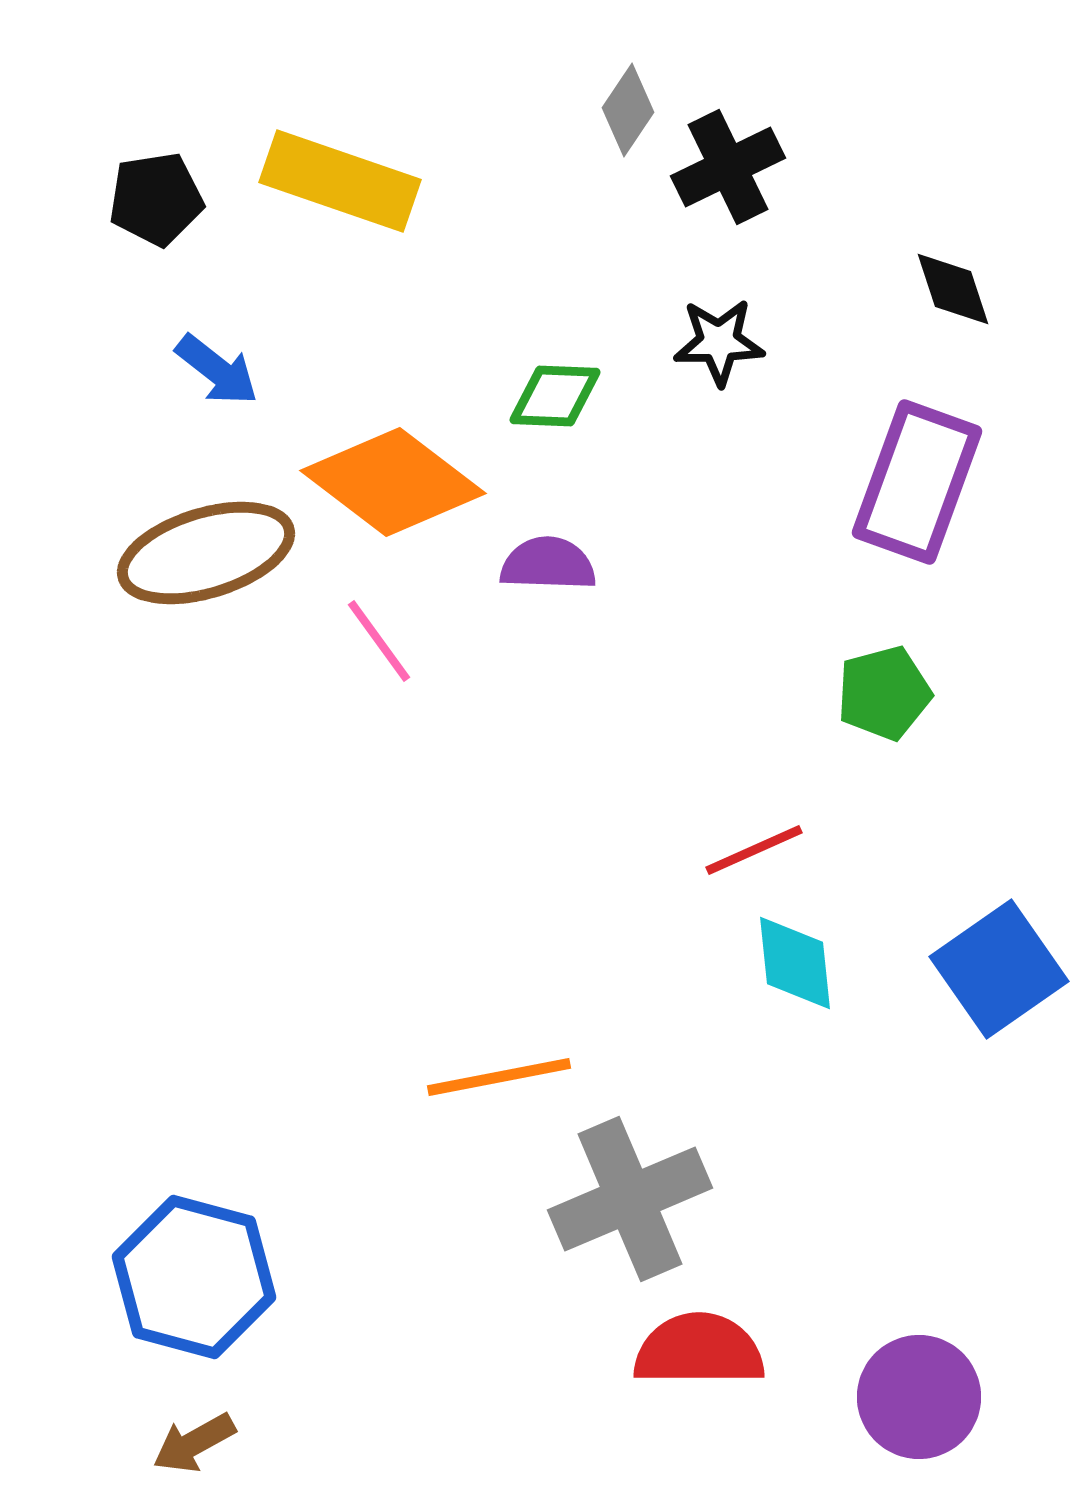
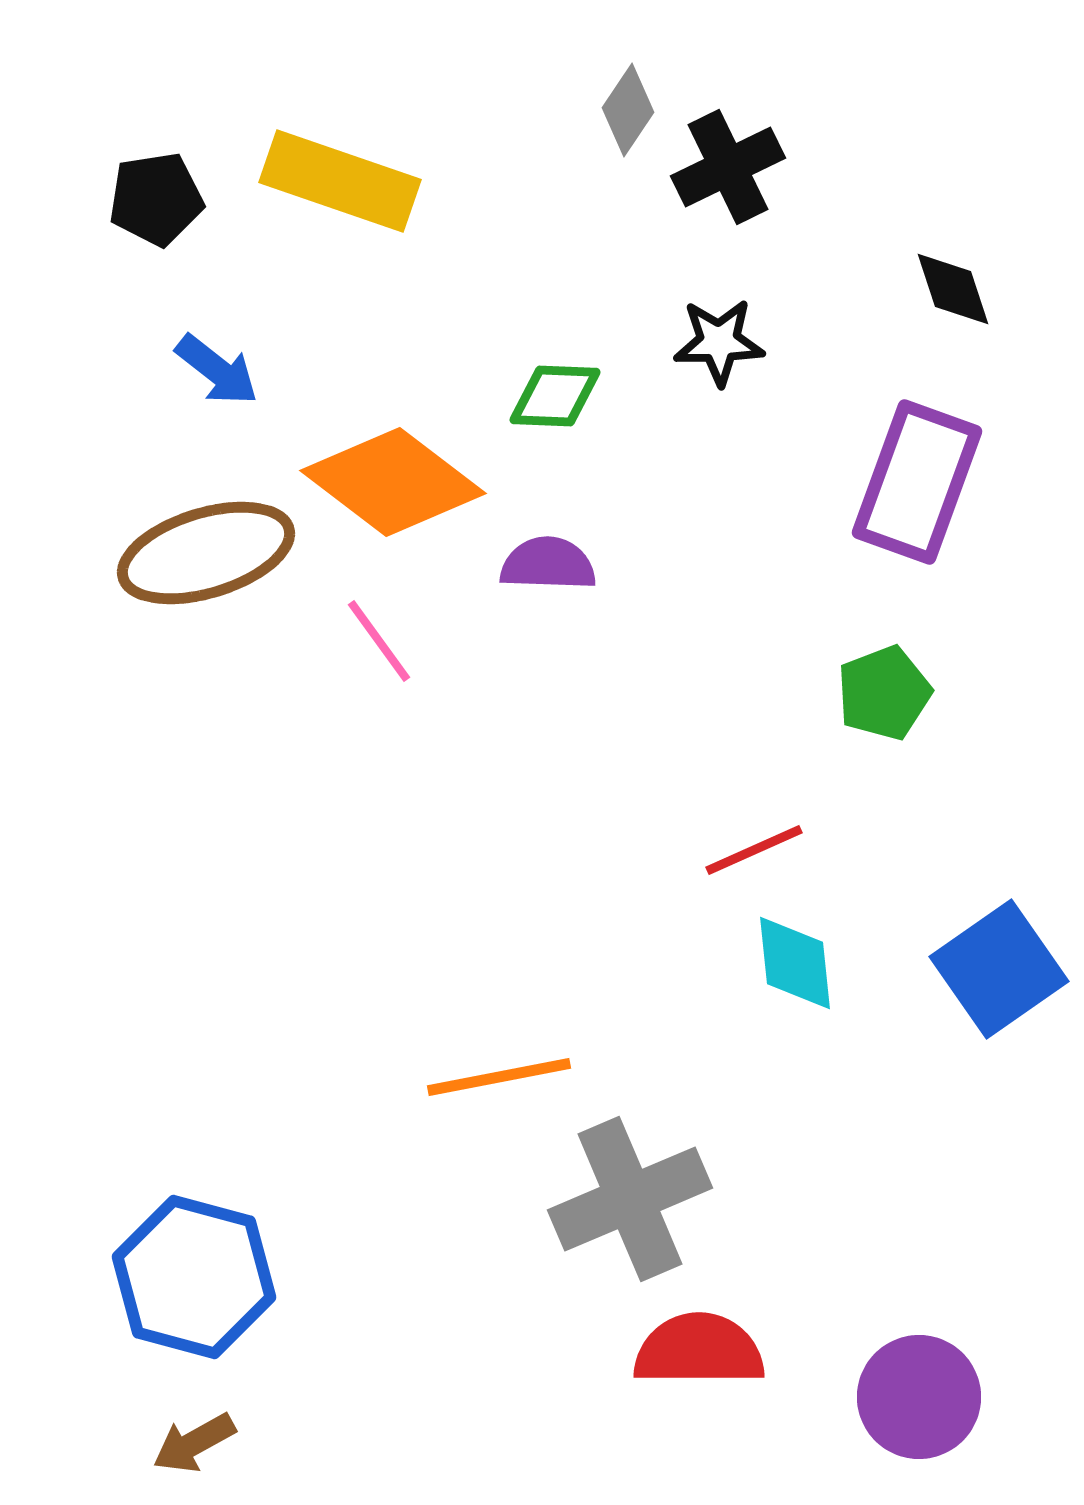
green pentagon: rotated 6 degrees counterclockwise
